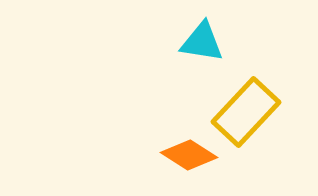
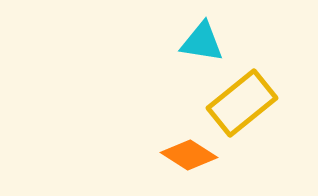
yellow rectangle: moved 4 px left, 9 px up; rotated 8 degrees clockwise
